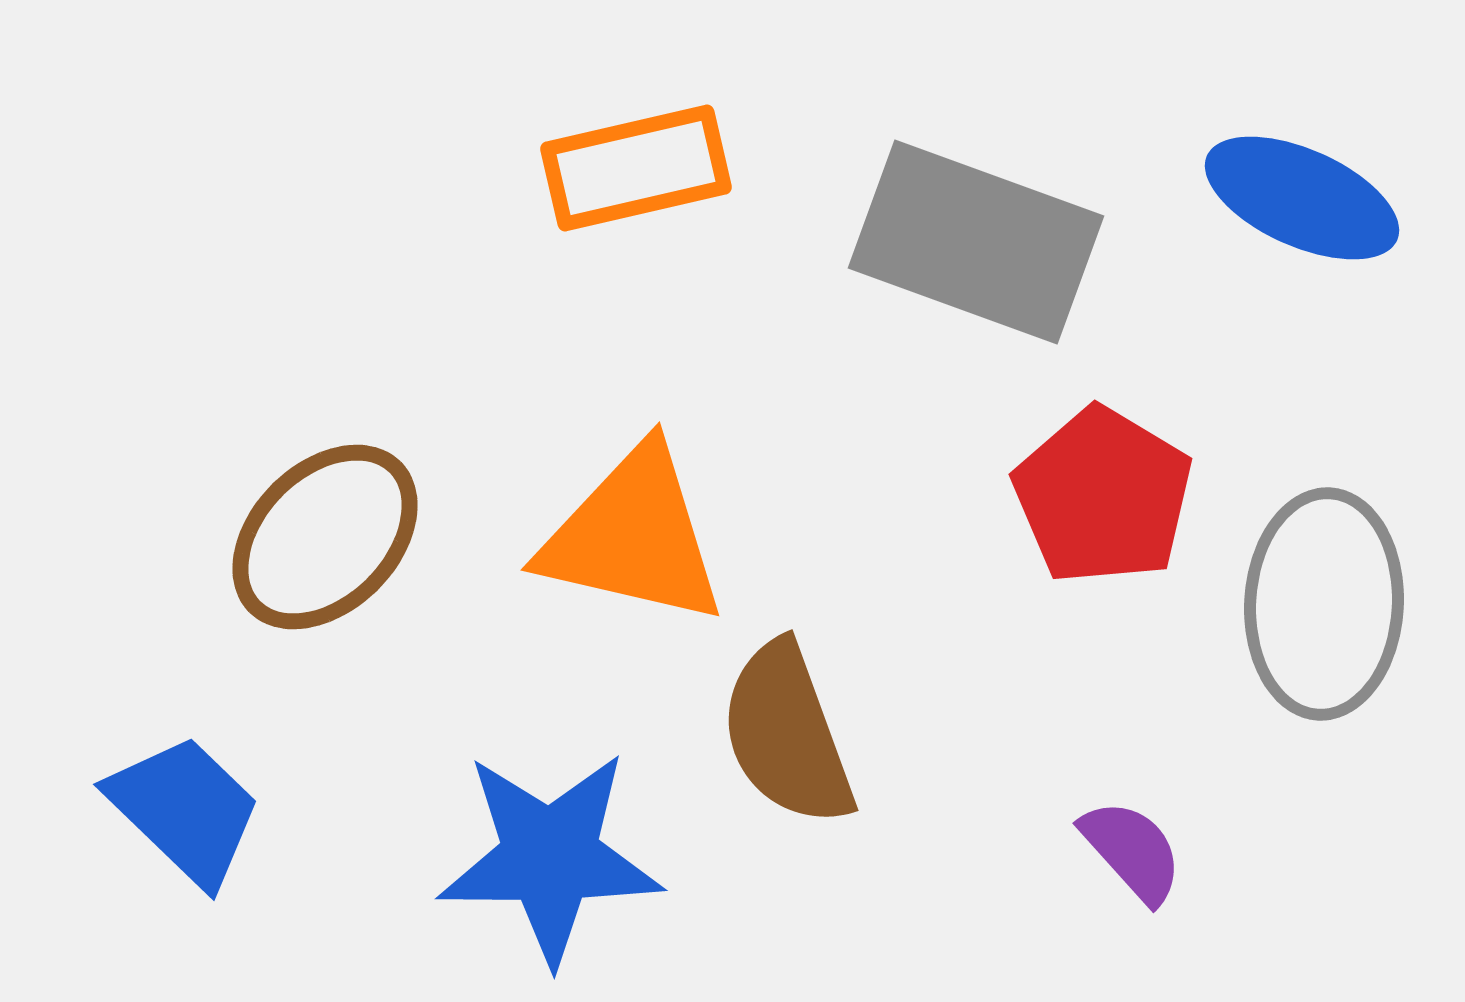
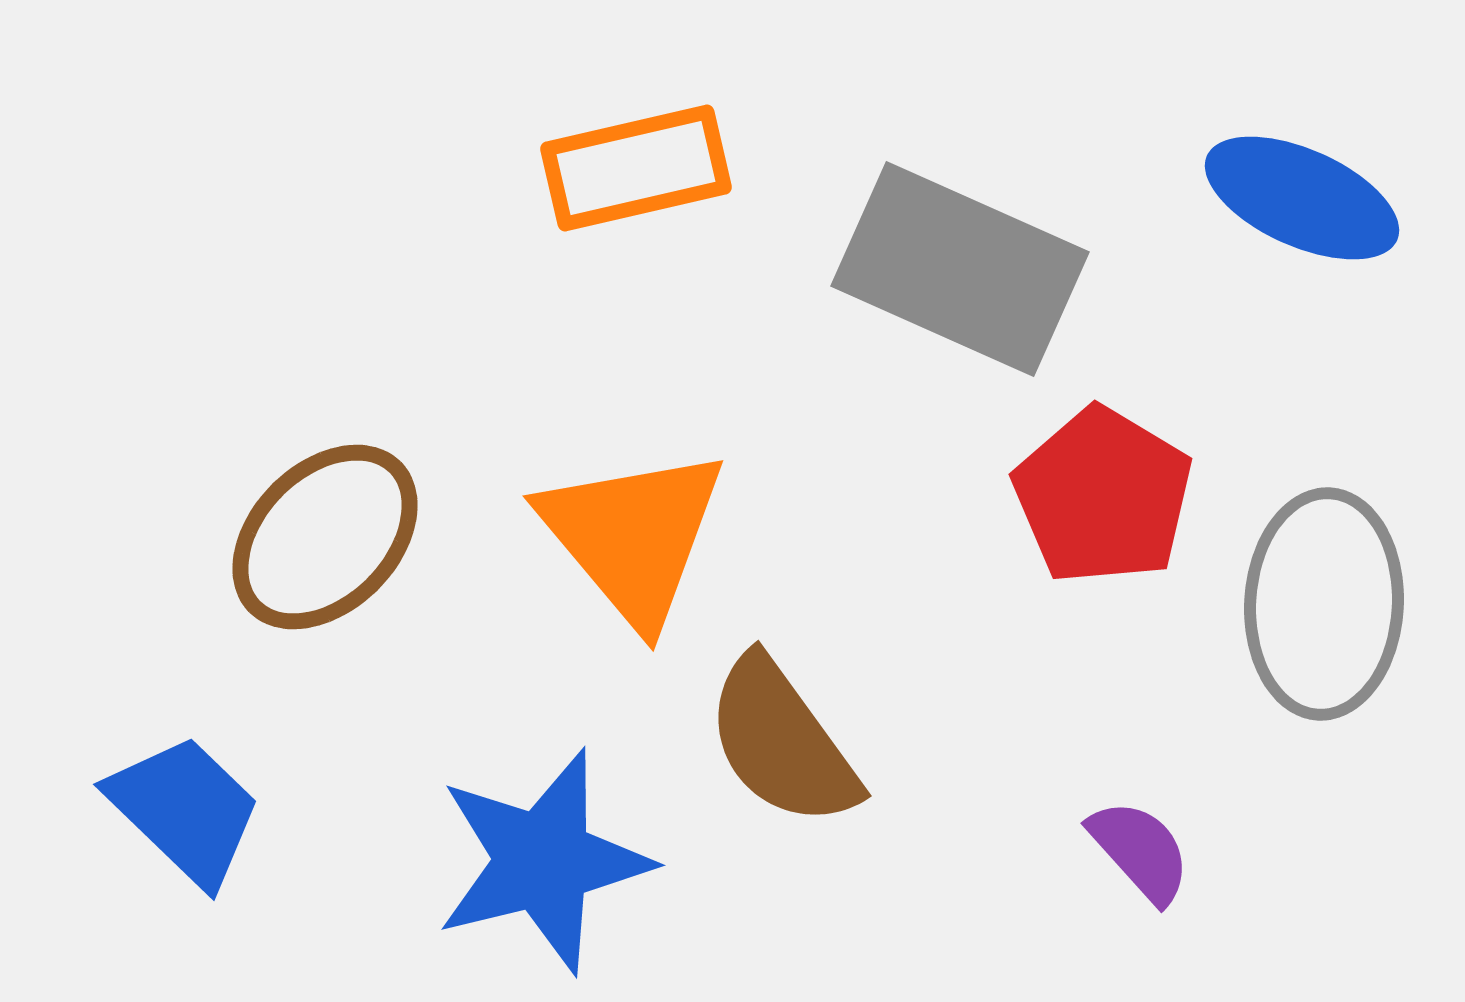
gray rectangle: moved 16 px left, 27 px down; rotated 4 degrees clockwise
orange triangle: rotated 37 degrees clockwise
brown semicircle: moved 5 px left, 8 px down; rotated 16 degrees counterclockwise
purple semicircle: moved 8 px right
blue star: moved 7 px left, 4 px down; rotated 14 degrees counterclockwise
